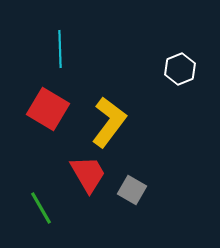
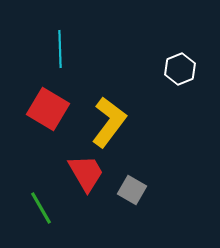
red trapezoid: moved 2 px left, 1 px up
